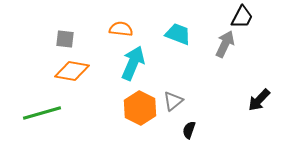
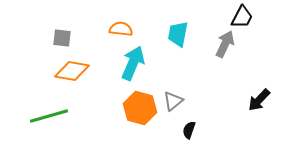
cyan trapezoid: rotated 100 degrees counterclockwise
gray square: moved 3 px left, 1 px up
orange hexagon: rotated 12 degrees counterclockwise
green line: moved 7 px right, 3 px down
